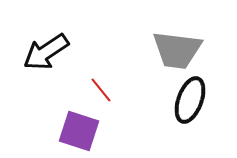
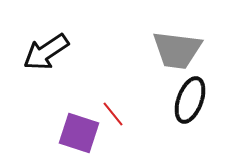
red line: moved 12 px right, 24 px down
purple square: moved 2 px down
